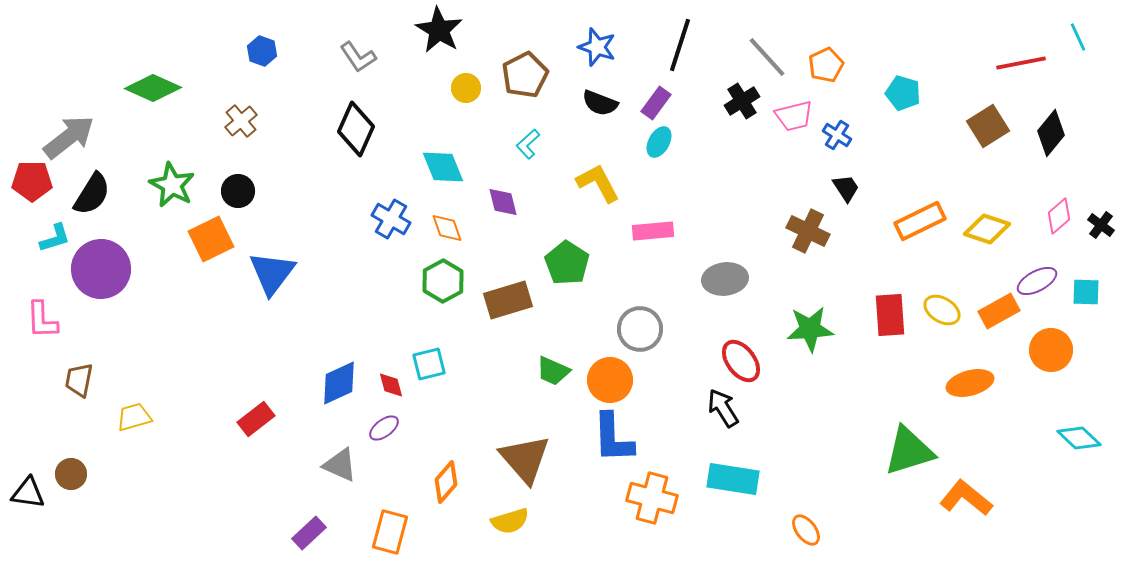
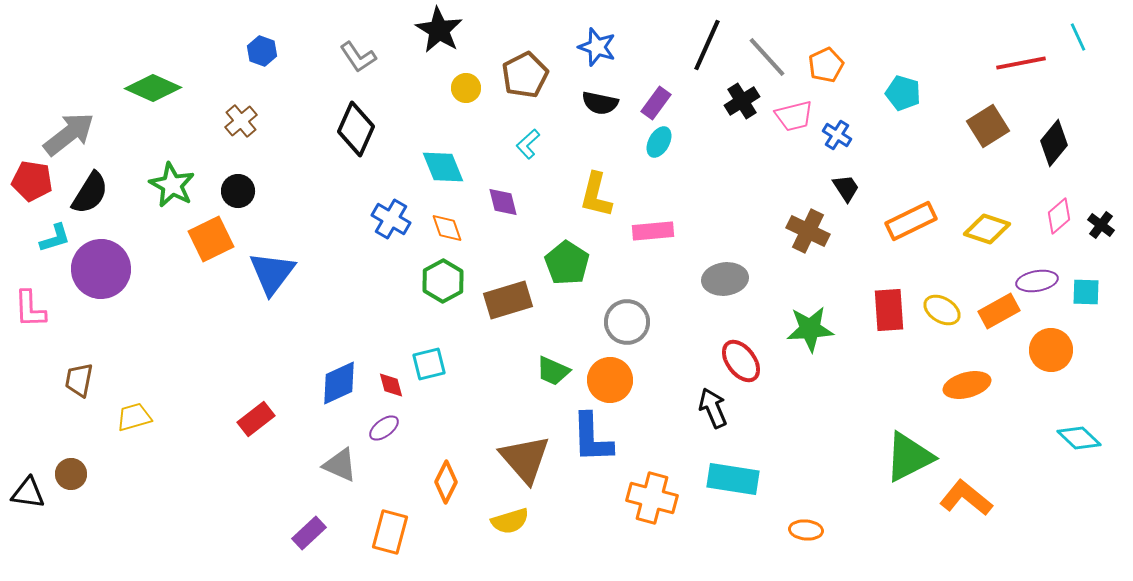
black line at (680, 45): moved 27 px right; rotated 6 degrees clockwise
black semicircle at (600, 103): rotated 9 degrees counterclockwise
black diamond at (1051, 133): moved 3 px right, 10 px down
gray arrow at (69, 137): moved 3 px up
red pentagon at (32, 181): rotated 9 degrees clockwise
yellow L-shape at (598, 183): moved 2 px left, 12 px down; rotated 138 degrees counterclockwise
black semicircle at (92, 194): moved 2 px left, 1 px up
orange rectangle at (920, 221): moved 9 px left
purple ellipse at (1037, 281): rotated 18 degrees clockwise
red rectangle at (890, 315): moved 1 px left, 5 px up
pink L-shape at (42, 320): moved 12 px left, 11 px up
gray circle at (640, 329): moved 13 px left, 7 px up
orange ellipse at (970, 383): moved 3 px left, 2 px down
black arrow at (723, 408): moved 10 px left; rotated 9 degrees clockwise
blue L-shape at (613, 438): moved 21 px left
green triangle at (909, 451): moved 6 px down; rotated 10 degrees counterclockwise
orange diamond at (446, 482): rotated 15 degrees counterclockwise
orange ellipse at (806, 530): rotated 48 degrees counterclockwise
